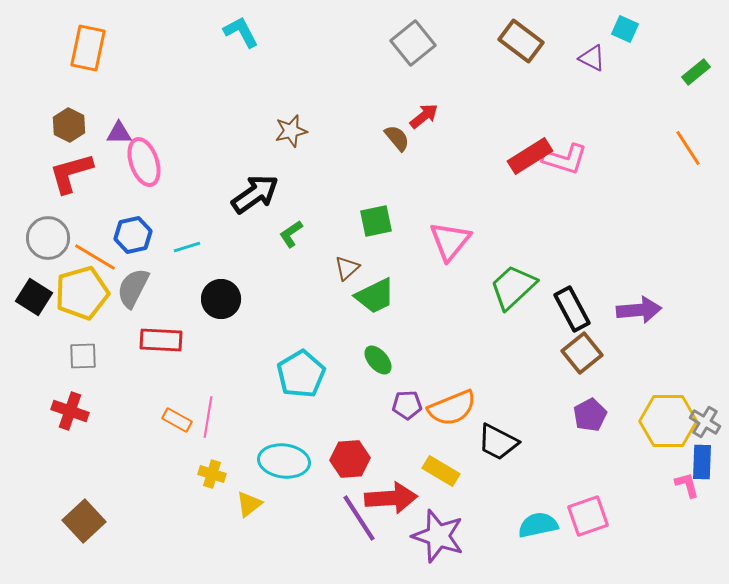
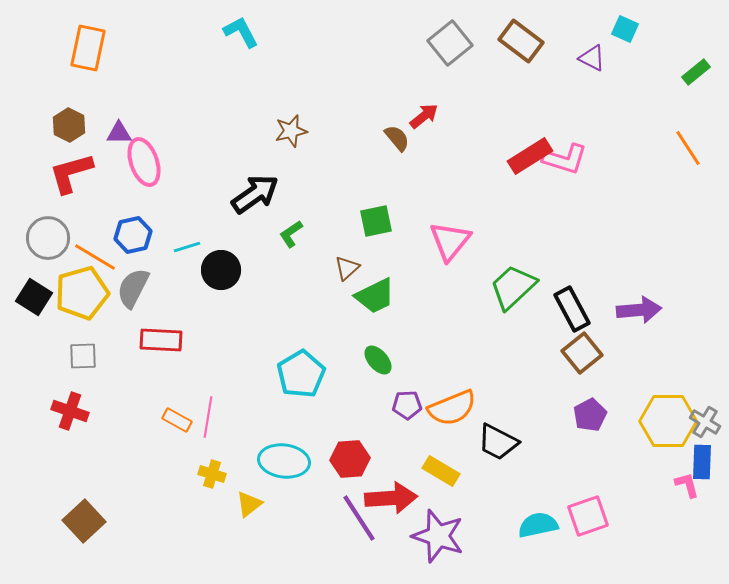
gray square at (413, 43): moved 37 px right
black circle at (221, 299): moved 29 px up
